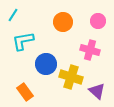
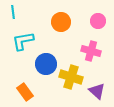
cyan line: moved 3 px up; rotated 40 degrees counterclockwise
orange circle: moved 2 px left
pink cross: moved 1 px right, 1 px down
